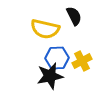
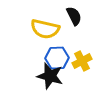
black star: rotated 28 degrees clockwise
